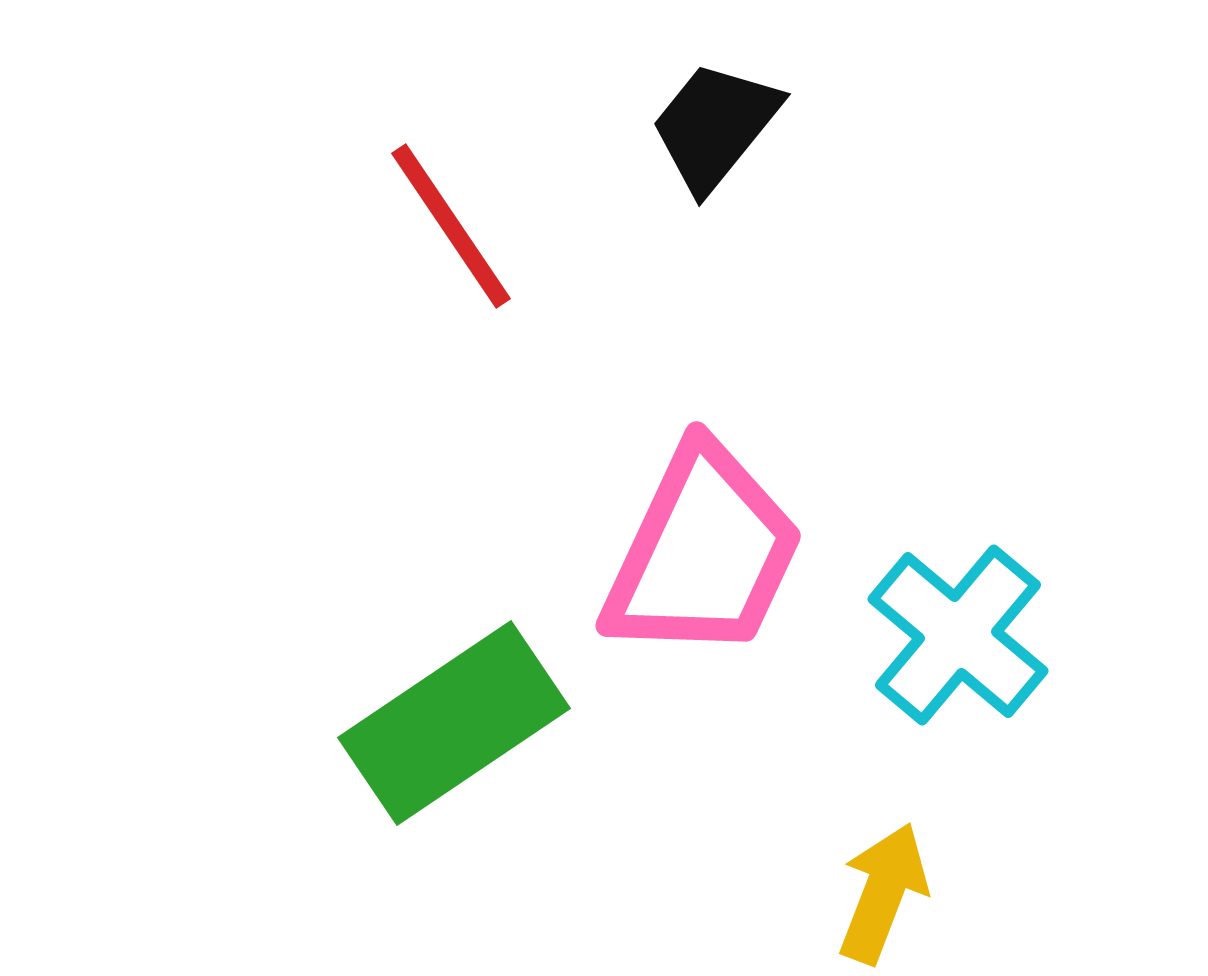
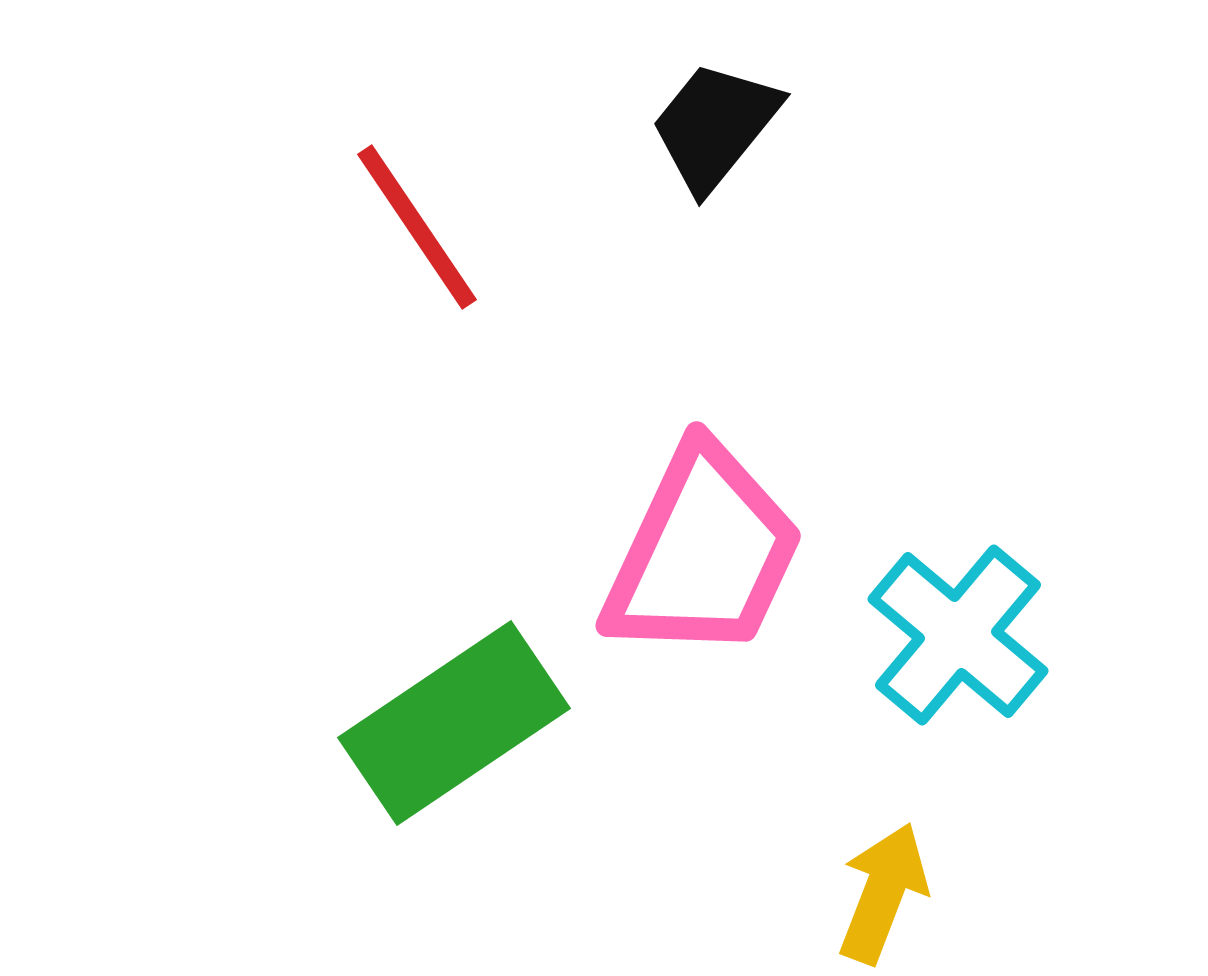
red line: moved 34 px left, 1 px down
